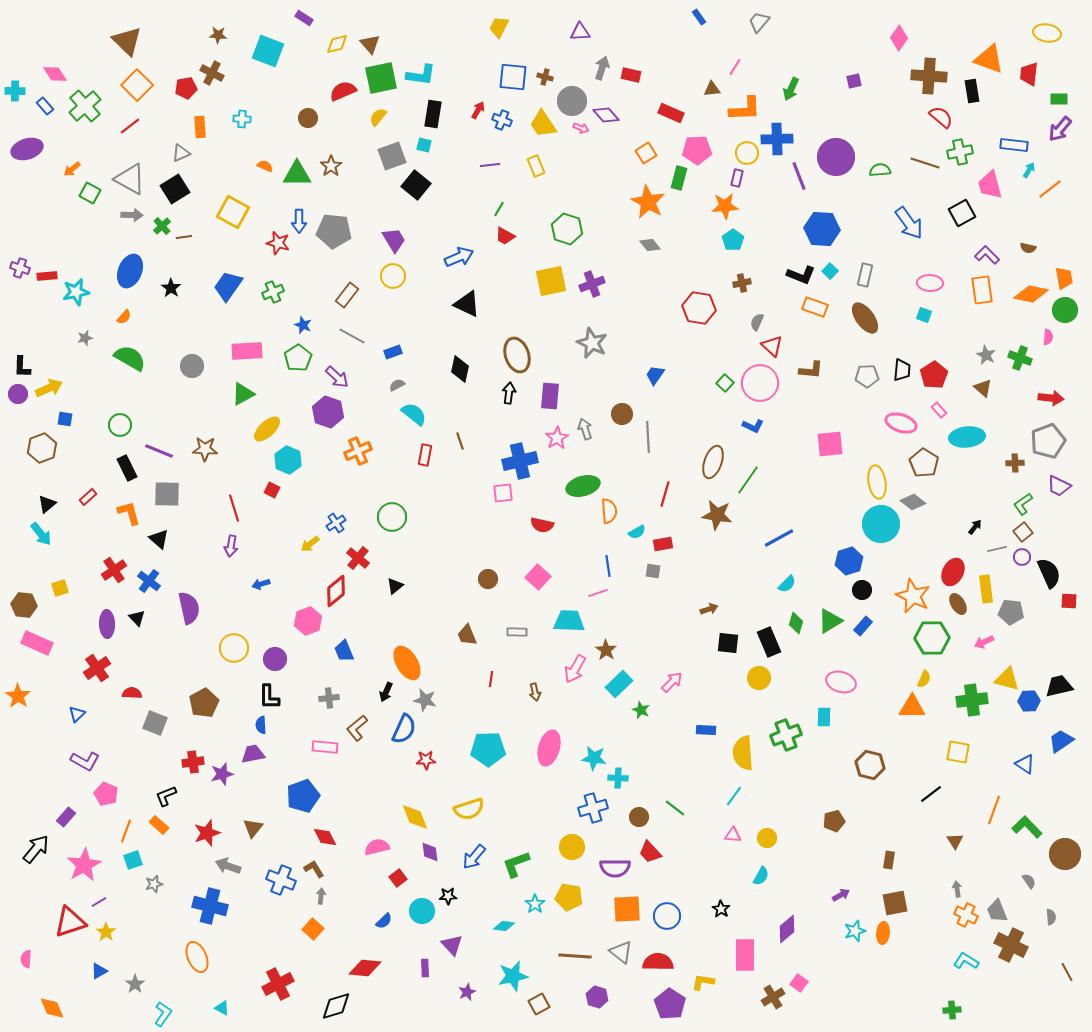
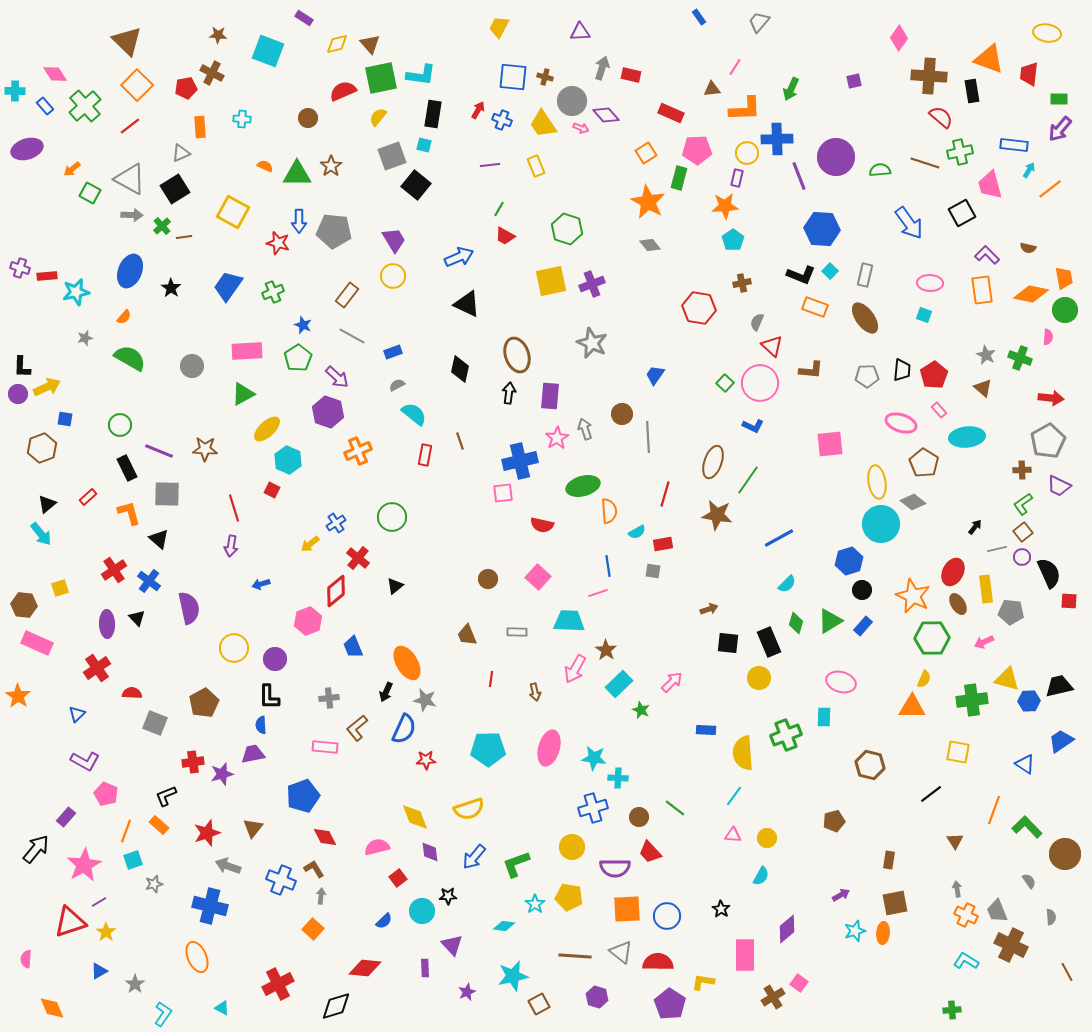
yellow arrow at (49, 388): moved 2 px left, 1 px up
gray pentagon at (1048, 441): rotated 8 degrees counterclockwise
brown cross at (1015, 463): moved 7 px right, 7 px down
blue trapezoid at (344, 651): moved 9 px right, 4 px up
